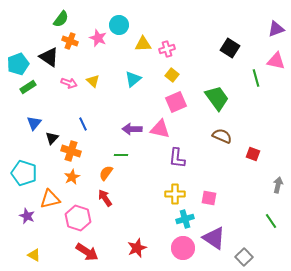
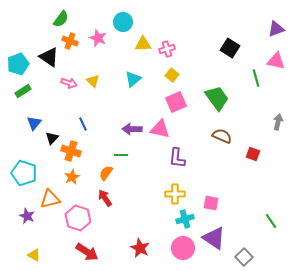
cyan circle at (119, 25): moved 4 px right, 3 px up
green rectangle at (28, 87): moved 5 px left, 4 px down
gray arrow at (278, 185): moved 63 px up
pink square at (209, 198): moved 2 px right, 5 px down
red star at (137, 248): moved 3 px right; rotated 24 degrees counterclockwise
